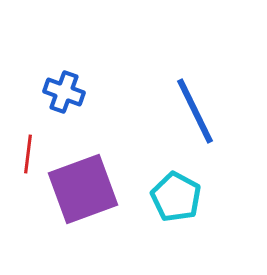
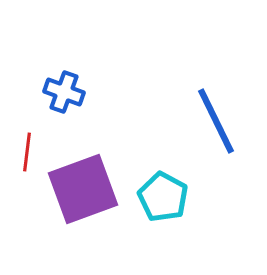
blue line: moved 21 px right, 10 px down
red line: moved 1 px left, 2 px up
cyan pentagon: moved 13 px left
